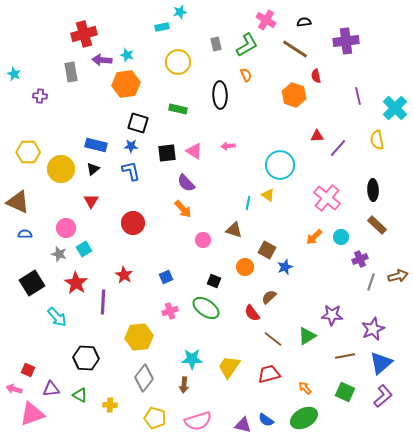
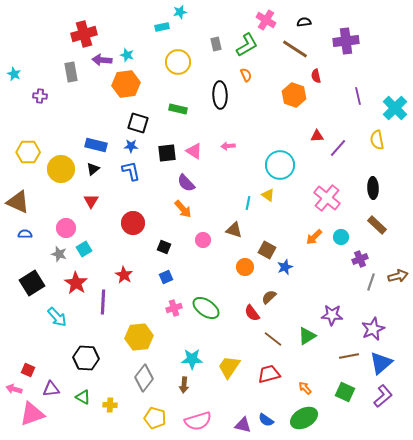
black ellipse at (373, 190): moved 2 px up
black square at (214, 281): moved 50 px left, 34 px up
pink cross at (170, 311): moved 4 px right, 3 px up
brown line at (345, 356): moved 4 px right
green triangle at (80, 395): moved 3 px right, 2 px down
